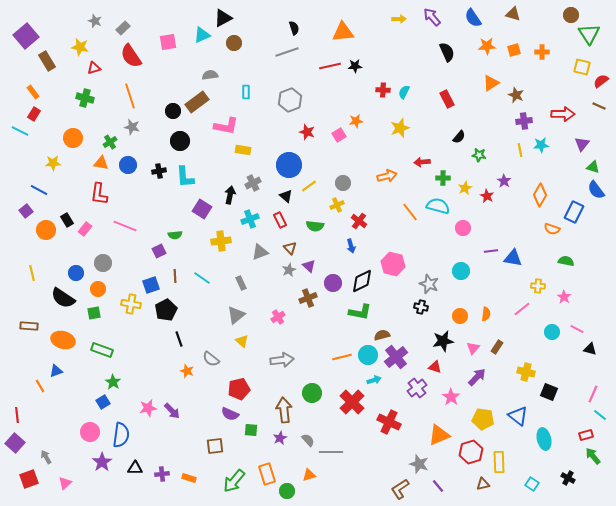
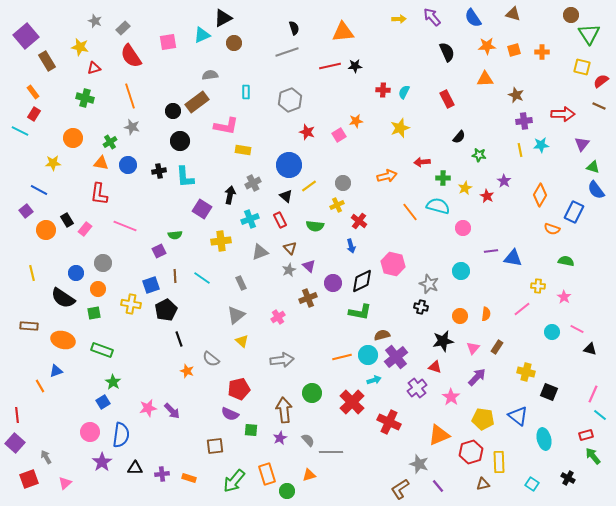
orange triangle at (491, 83): moved 6 px left, 4 px up; rotated 30 degrees clockwise
